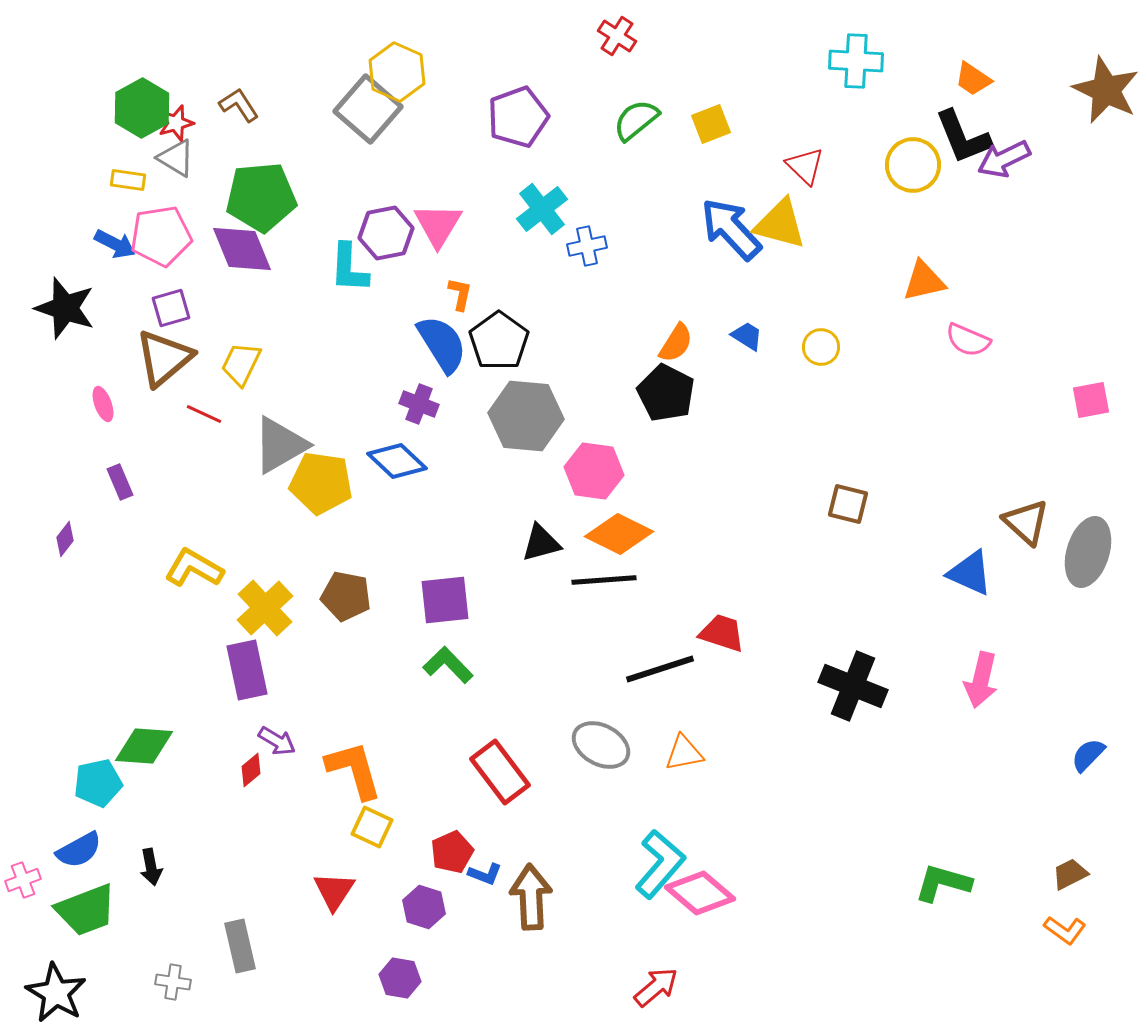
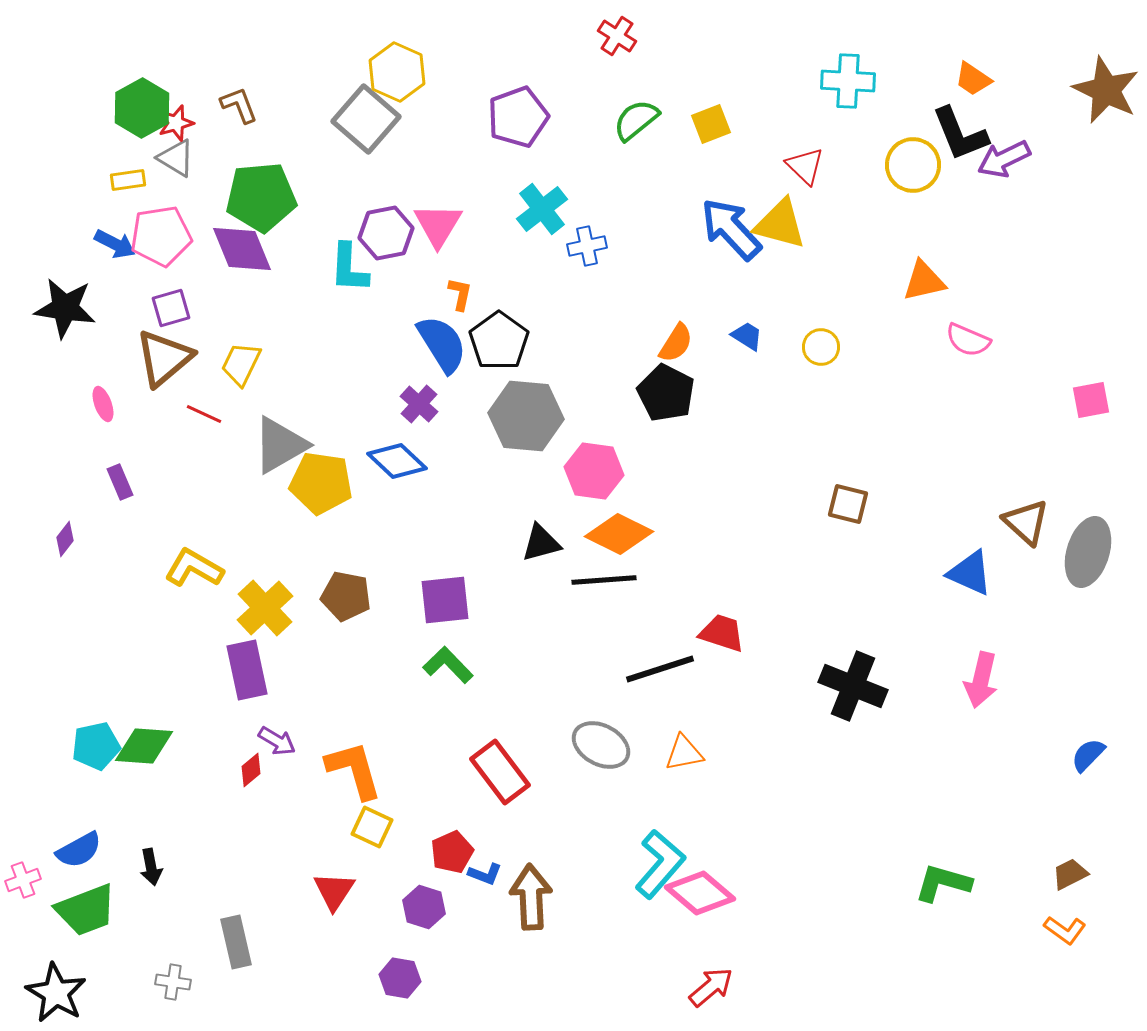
cyan cross at (856, 61): moved 8 px left, 20 px down
brown L-shape at (239, 105): rotated 12 degrees clockwise
gray square at (368, 109): moved 2 px left, 10 px down
black L-shape at (963, 137): moved 3 px left, 3 px up
yellow rectangle at (128, 180): rotated 16 degrees counterclockwise
black star at (65, 308): rotated 10 degrees counterclockwise
purple cross at (419, 404): rotated 21 degrees clockwise
cyan pentagon at (98, 783): moved 2 px left, 37 px up
gray rectangle at (240, 946): moved 4 px left, 4 px up
red arrow at (656, 987): moved 55 px right
